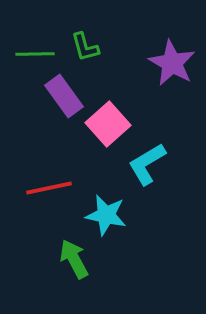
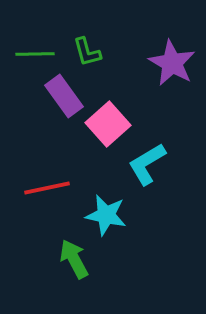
green L-shape: moved 2 px right, 5 px down
red line: moved 2 px left
